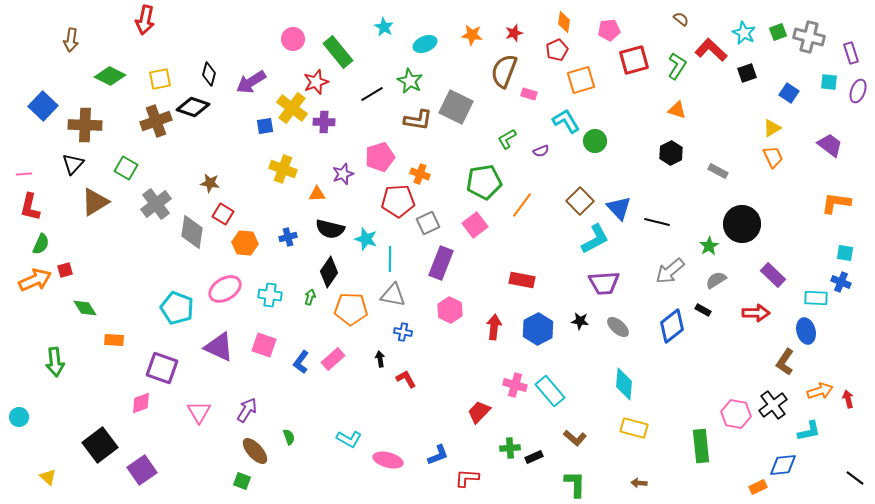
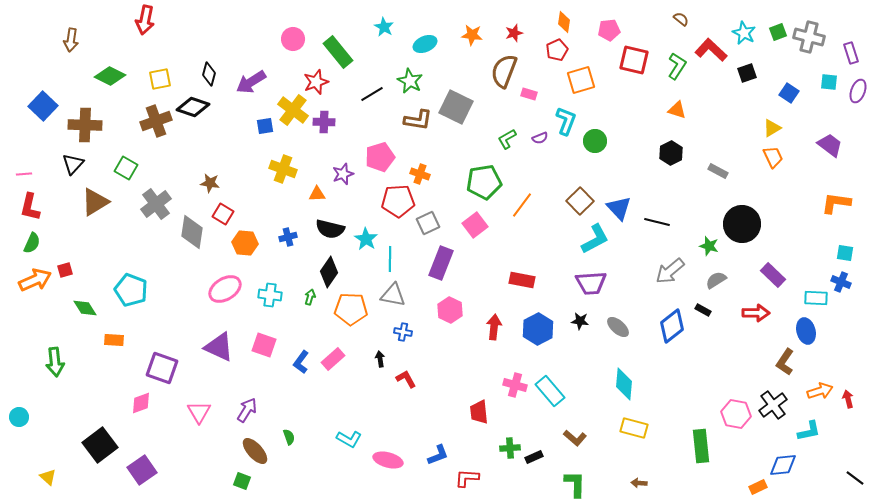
red square at (634, 60): rotated 28 degrees clockwise
yellow cross at (292, 108): moved 1 px right, 2 px down
cyan L-shape at (566, 121): rotated 52 degrees clockwise
purple semicircle at (541, 151): moved 1 px left, 13 px up
cyan star at (366, 239): rotated 15 degrees clockwise
green semicircle at (41, 244): moved 9 px left, 1 px up
green star at (709, 246): rotated 24 degrees counterclockwise
purple trapezoid at (604, 283): moved 13 px left
cyan pentagon at (177, 308): moved 46 px left, 18 px up
red trapezoid at (479, 412): rotated 50 degrees counterclockwise
